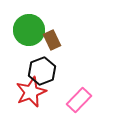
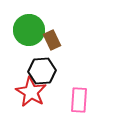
black hexagon: rotated 16 degrees clockwise
red star: rotated 20 degrees counterclockwise
pink rectangle: rotated 40 degrees counterclockwise
